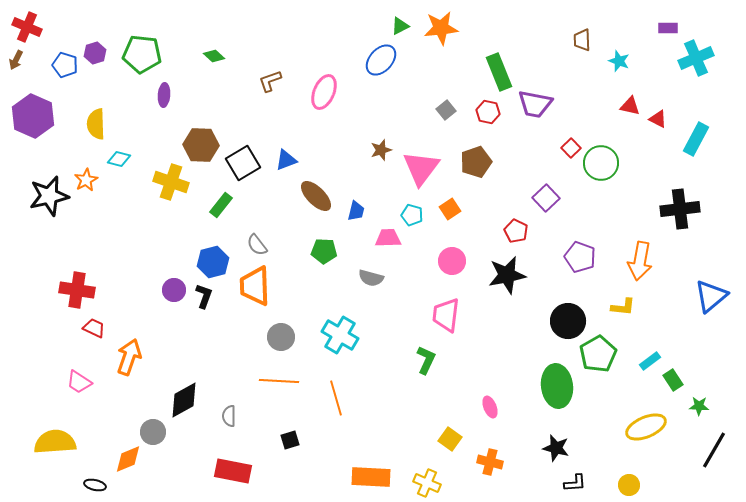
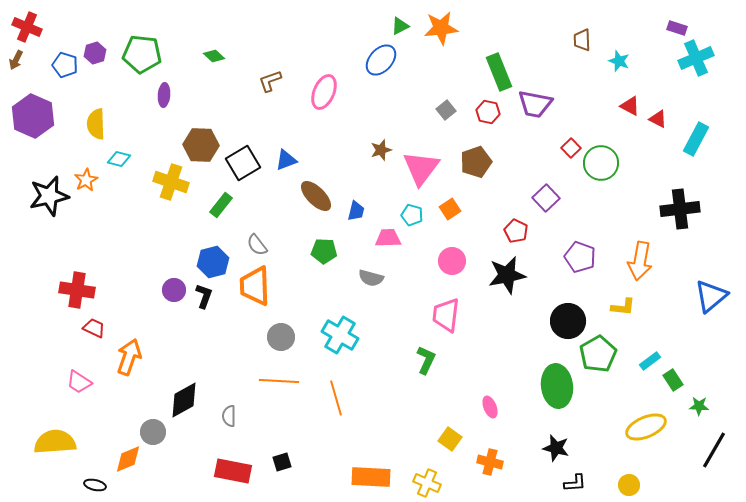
purple rectangle at (668, 28): moved 9 px right; rotated 18 degrees clockwise
red triangle at (630, 106): rotated 15 degrees clockwise
black square at (290, 440): moved 8 px left, 22 px down
